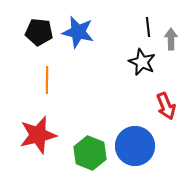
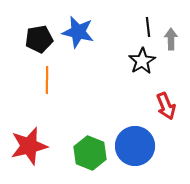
black pentagon: moved 7 px down; rotated 16 degrees counterclockwise
black star: moved 1 px up; rotated 16 degrees clockwise
red star: moved 9 px left, 11 px down
